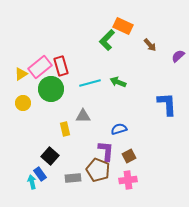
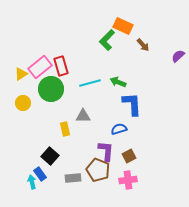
brown arrow: moved 7 px left
blue L-shape: moved 35 px left
